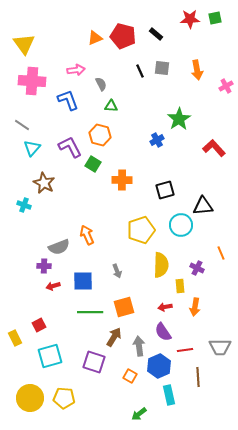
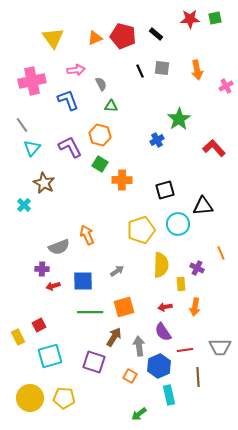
yellow triangle at (24, 44): moved 29 px right, 6 px up
pink cross at (32, 81): rotated 16 degrees counterclockwise
gray line at (22, 125): rotated 21 degrees clockwise
green square at (93, 164): moved 7 px right
cyan cross at (24, 205): rotated 24 degrees clockwise
cyan circle at (181, 225): moved 3 px left, 1 px up
purple cross at (44, 266): moved 2 px left, 3 px down
gray arrow at (117, 271): rotated 104 degrees counterclockwise
yellow rectangle at (180, 286): moved 1 px right, 2 px up
yellow rectangle at (15, 338): moved 3 px right, 1 px up
